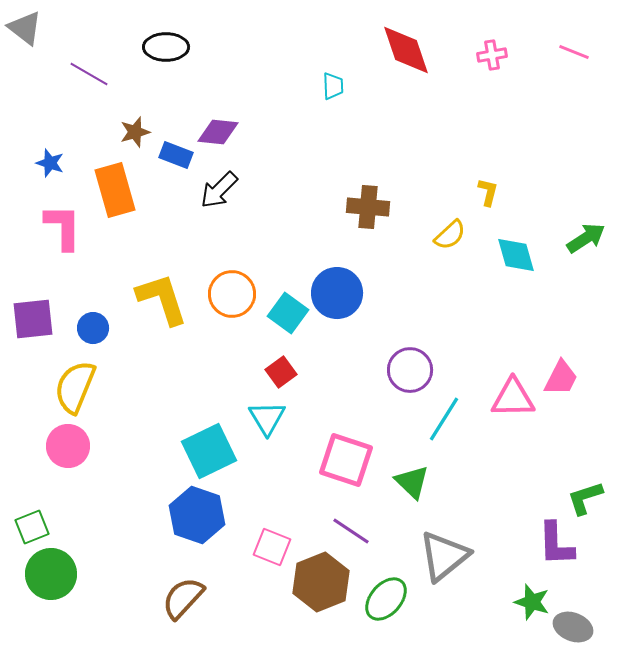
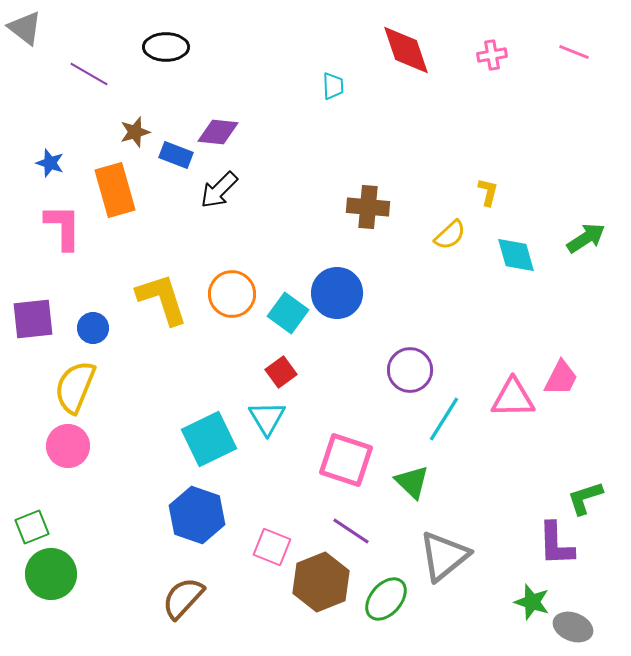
cyan square at (209, 451): moved 12 px up
